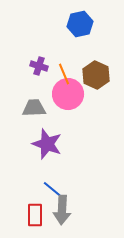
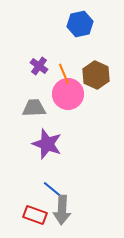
purple cross: rotated 18 degrees clockwise
red rectangle: rotated 70 degrees counterclockwise
